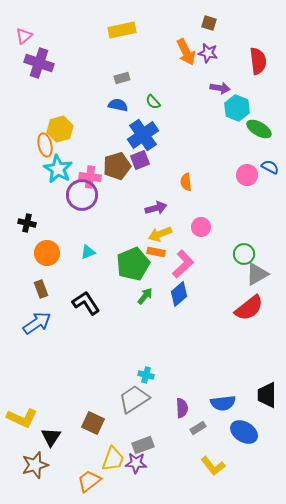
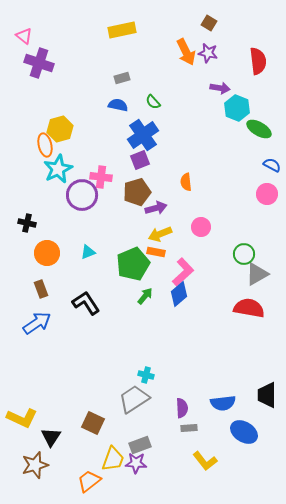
brown square at (209, 23): rotated 14 degrees clockwise
pink triangle at (24, 36): rotated 42 degrees counterclockwise
brown pentagon at (117, 166): moved 20 px right, 26 px down
blue semicircle at (270, 167): moved 2 px right, 2 px up
cyan star at (58, 169): rotated 16 degrees clockwise
pink circle at (247, 175): moved 20 px right, 19 px down
pink cross at (90, 177): moved 11 px right
pink L-shape at (183, 264): moved 8 px down
red semicircle at (249, 308): rotated 132 degrees counterclockwise
gray rectangle at (198, 428): moved 9 px left; rotated 28 degrees clockwise
gray rectangle at (143, 445): moved 3 px left
yellow L-shape at (213, 466): moved 8 px left, 5 px up
